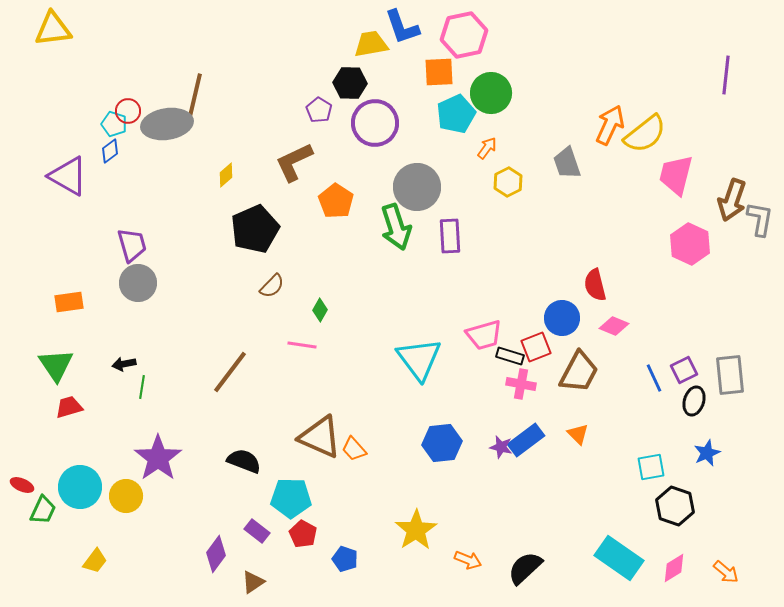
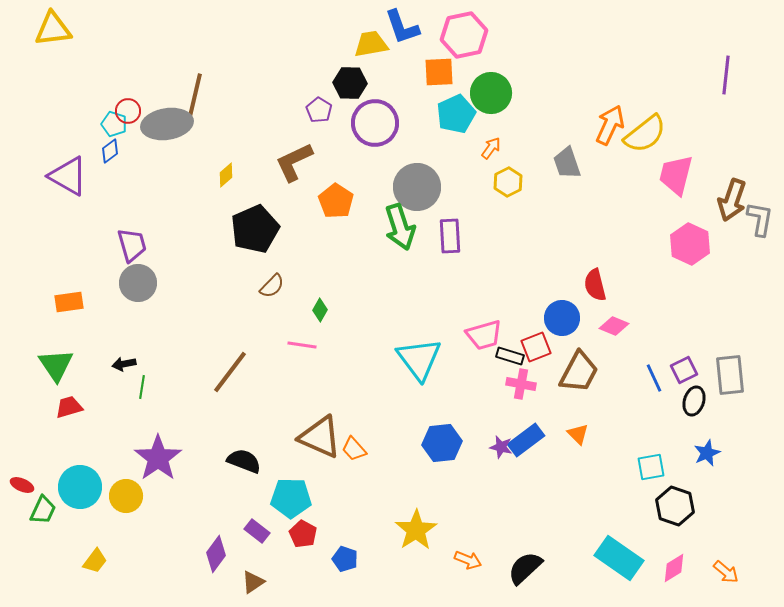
orange arrow at (487, 148): moved 4 px right
green arrow at (396, 227): moved 4 px right
